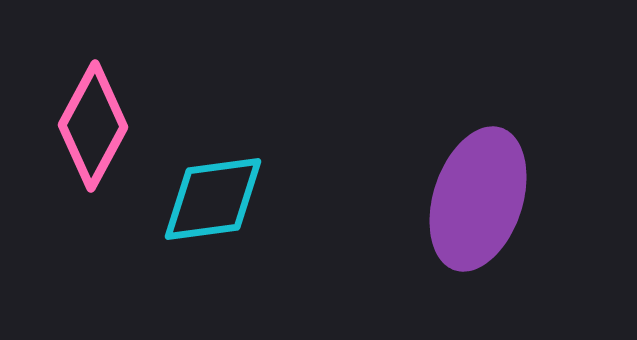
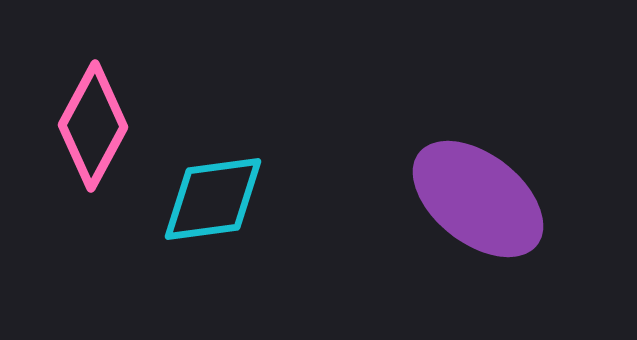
purple ellipse: rotated 70 degrees counterclockwise
